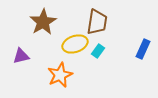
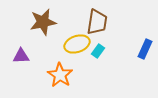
brown star: rotated 20 degrees clockwise
yellow ellipse: moved 2 px right
blue rectangle: moved 2 px right
purple triangle: rotated 12 degrees clockwise
orange star: rotated 15 degrees counterclockwise
